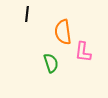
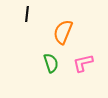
orange semicircle: rotated 30 degrees clockwise
pink L-shape: moved 11 px down; rotated 70 degrees clockwise
